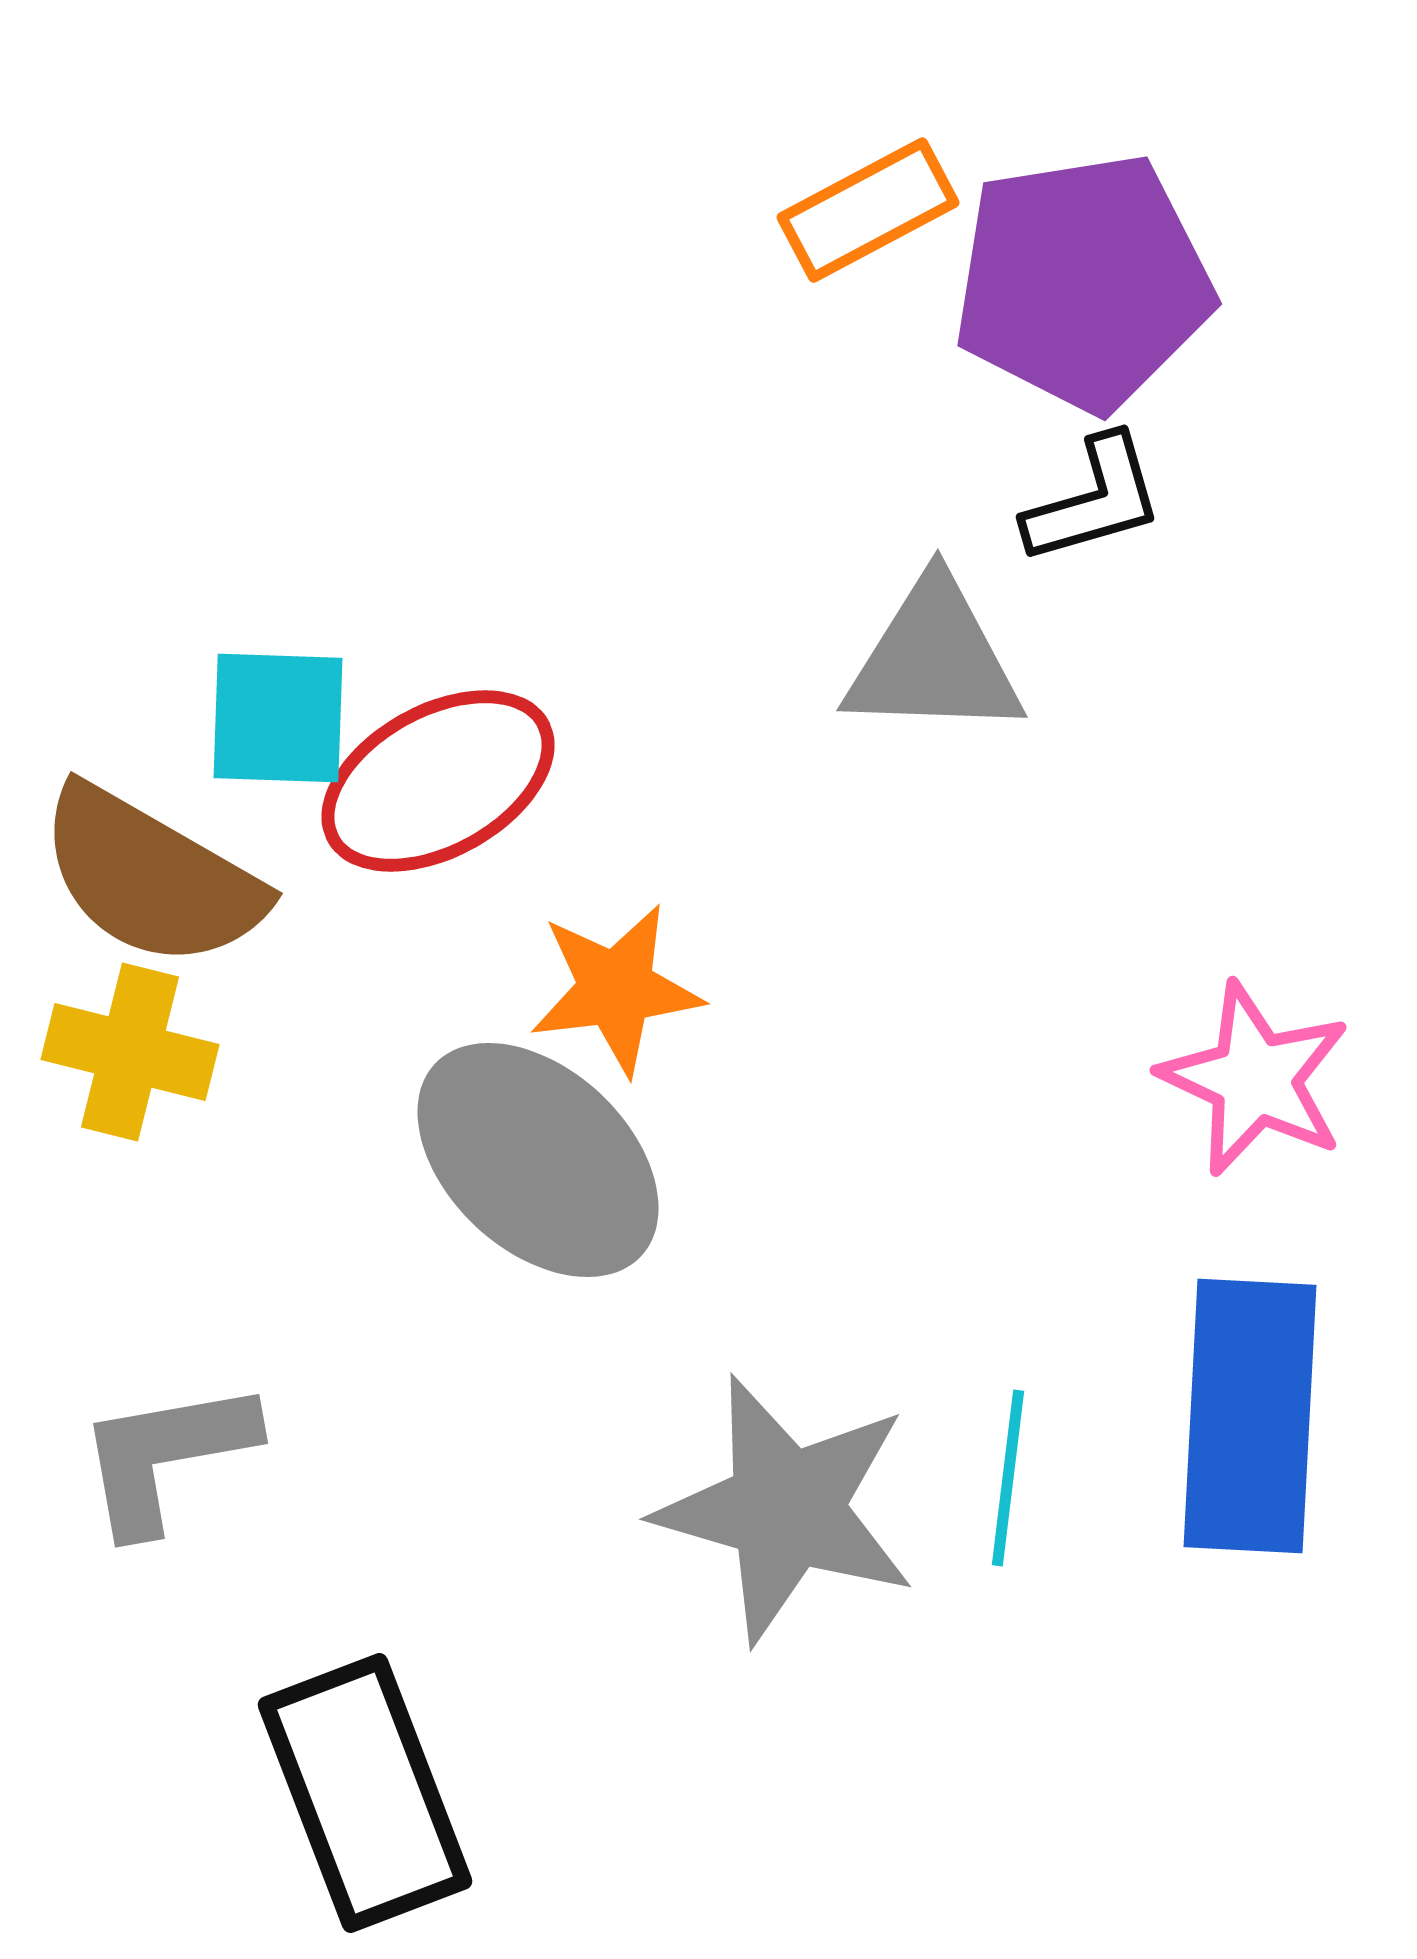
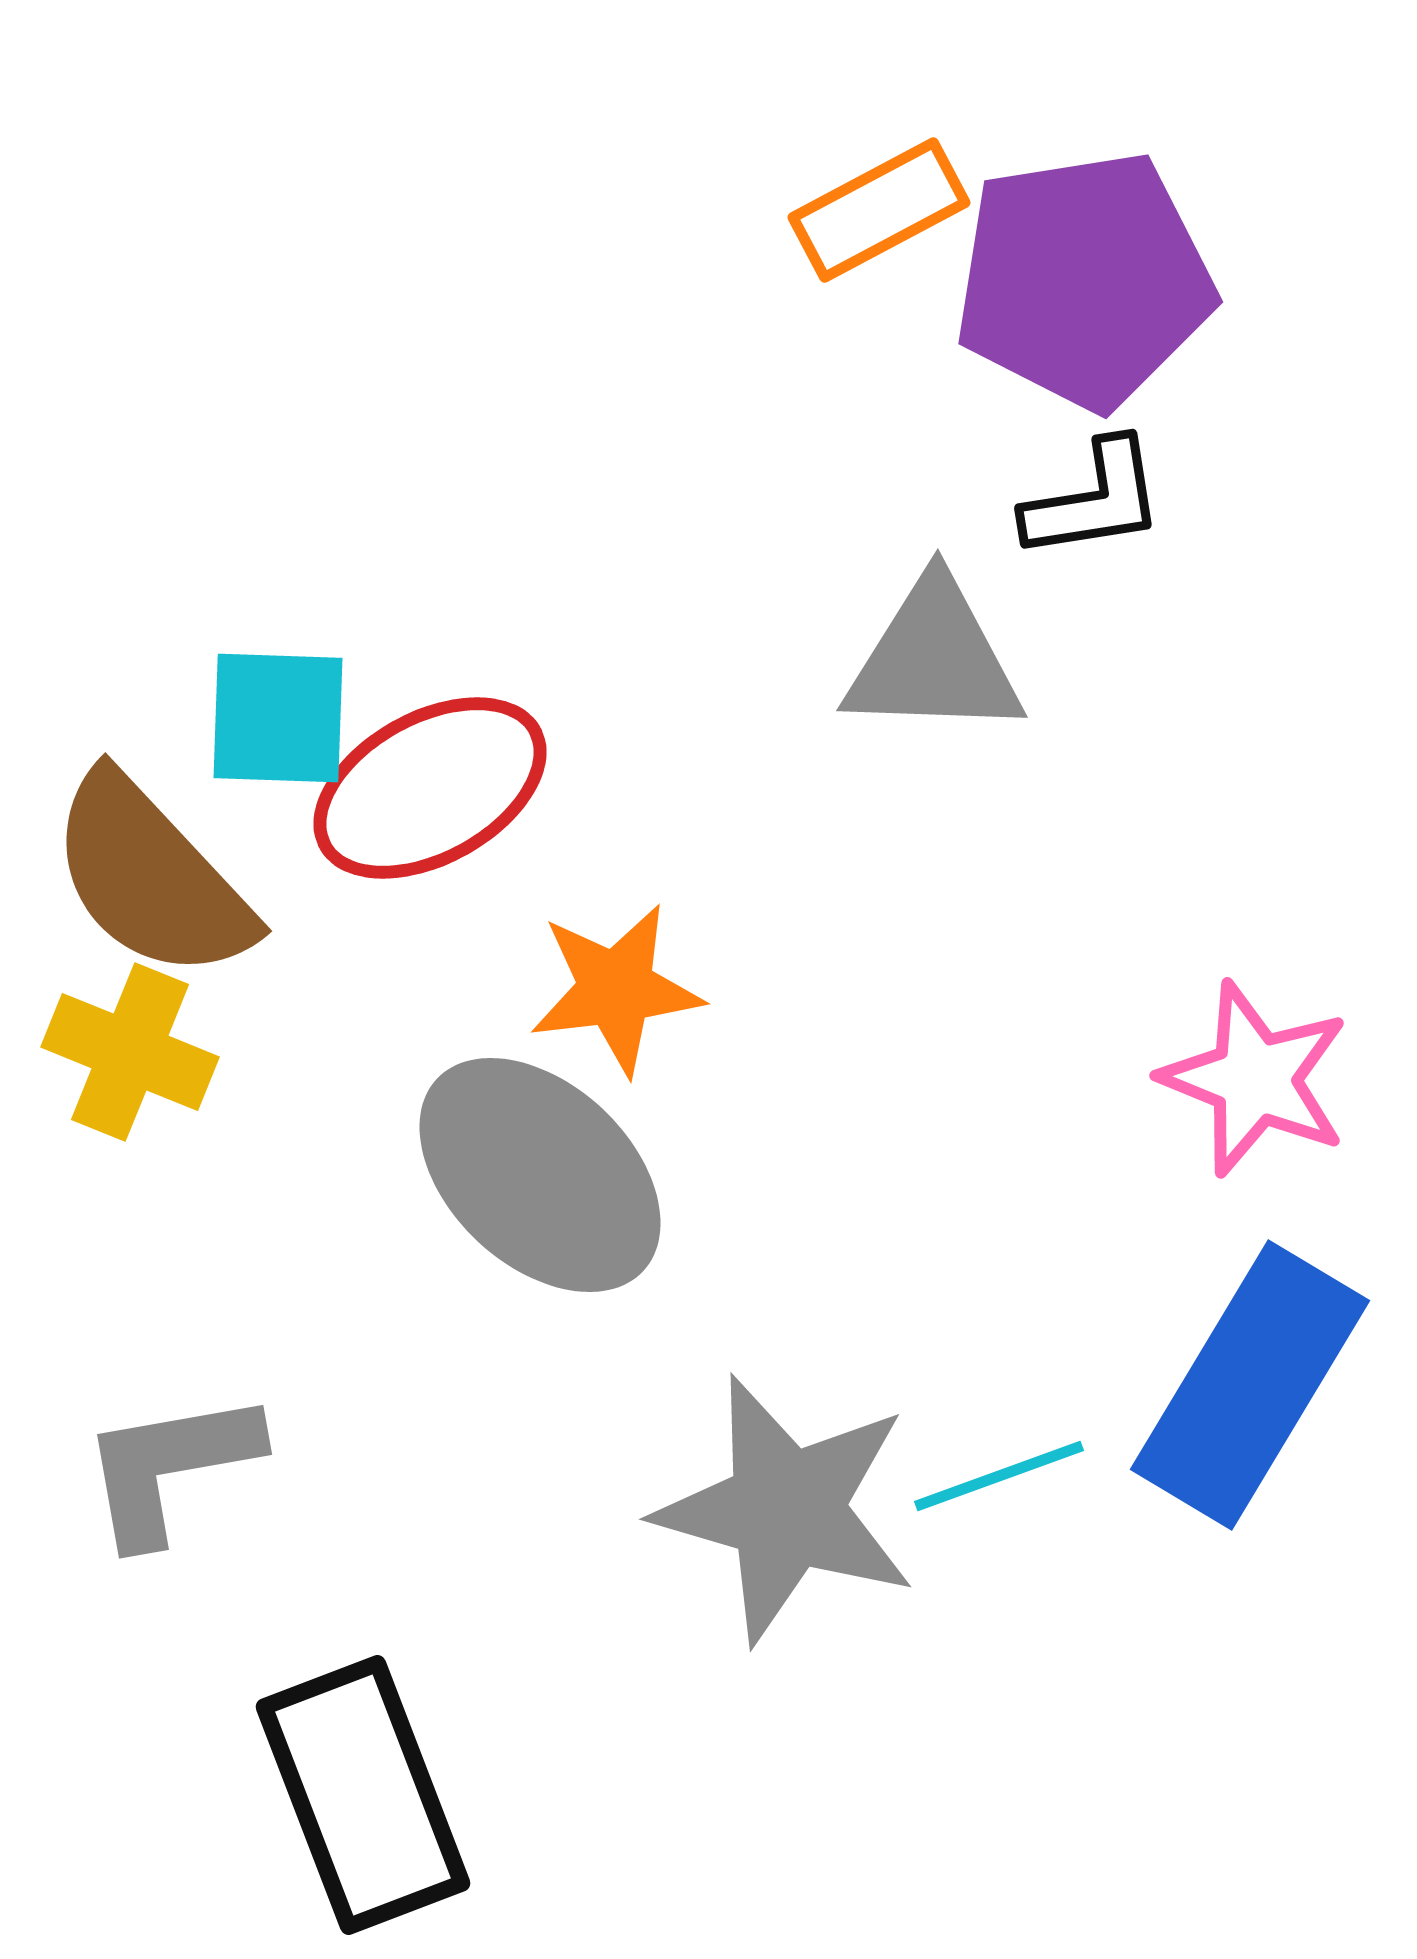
orange rectangle: moved 11 px right
purple pentagon: moved 1 px right, 2 px up
black L-shape: rotated 7 degrees clockwise
red ellipse: moved 8 px left, 7 px down
brown semicircle: rotated 17 degrees clockwise
yellow cross: rotated 8 degrees clockwise
pink star: rotated 3 degrees counterclockwise
gray ellipse: moved 2 px right, 15 px down
blue rectangle: moved 31 px up; rotated 28 degrees clockwise
gray L-shape: moved 4 px right, 11 px down
cyan line: moved 9 px left, 2 px up; rotated 63 degrees clockwise
black rectangle: moved 2 px left, 2 px down
